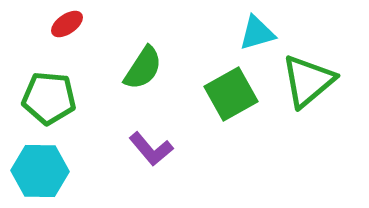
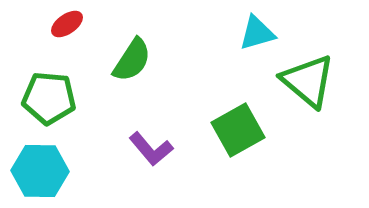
green semicircle: moved 11 px left, 8 px up
green triangle: rotated 40 degrees counterclockwise
green square: moved 7 px right, 36 px down
